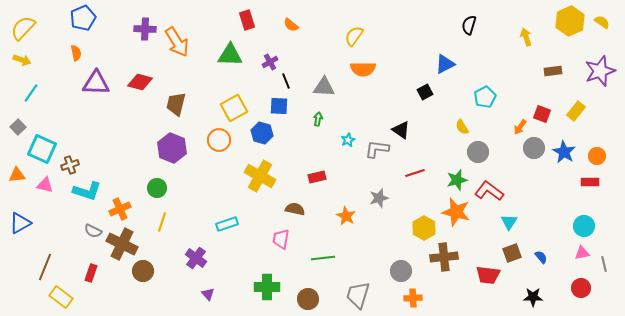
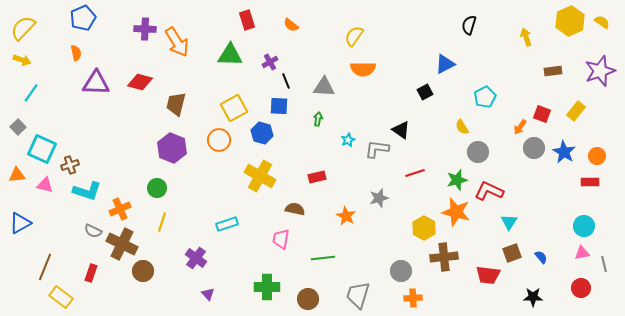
red L-shape at (489, 191): rotated 12 degrees counterclockwise
